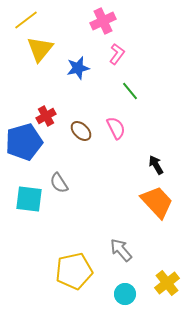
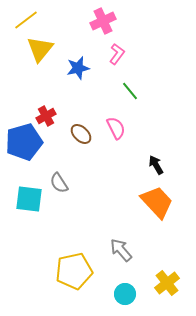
brown ellipse: moved 3 px down
